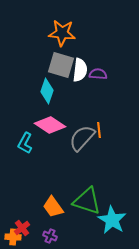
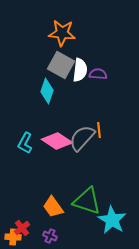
gray square: rotated 12 degrees clockwise
pink diamond: moved 7 px right, 16 px down
